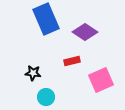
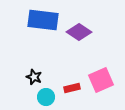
blue rectangle: moved 3 px left, 1 px down; rotated 60 degrees counterclockwise
purple diamond: moved 6 px left
red rectangle: moved 27 px down
black star: moved 1 px right, 4 px down; rotated 14 degrees clockwise
